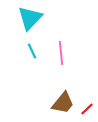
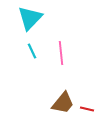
red line: rotated 56 degrees clockwise
